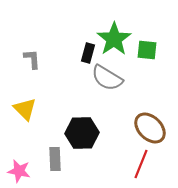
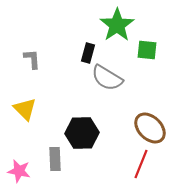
green star: moved 3 px right, 14 px up
